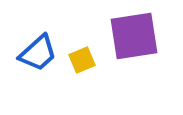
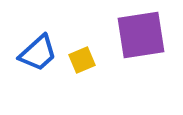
purple square: moved 7 px right, 1 px up
